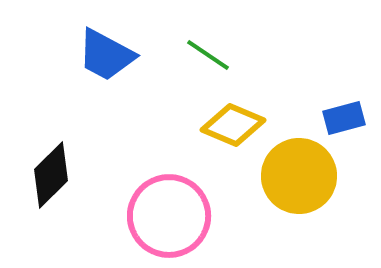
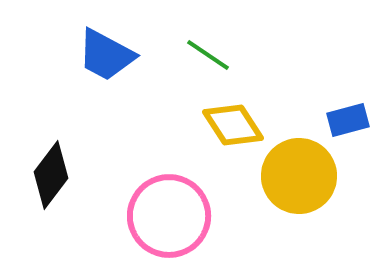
blue rectangle: moved 4 px right, 2 px down
yellow diamond: rotated 34 degrees clockwise
black diamond: rotated 8 degrees counterclockwise
